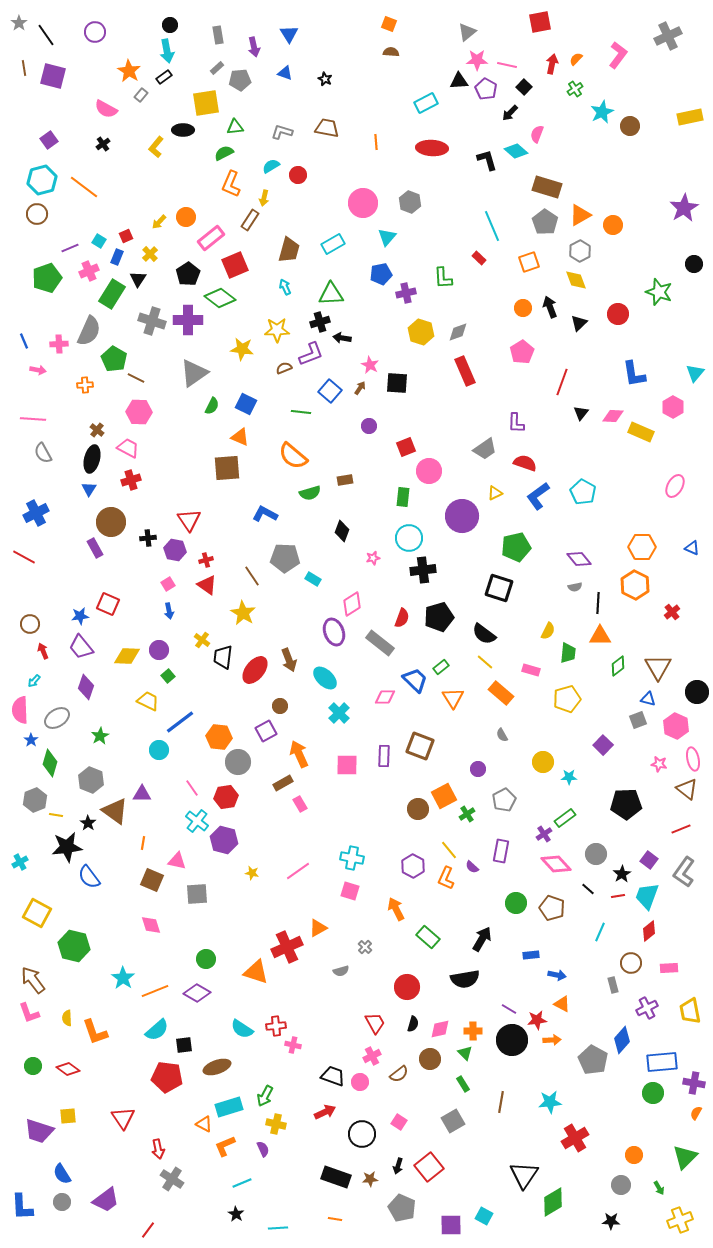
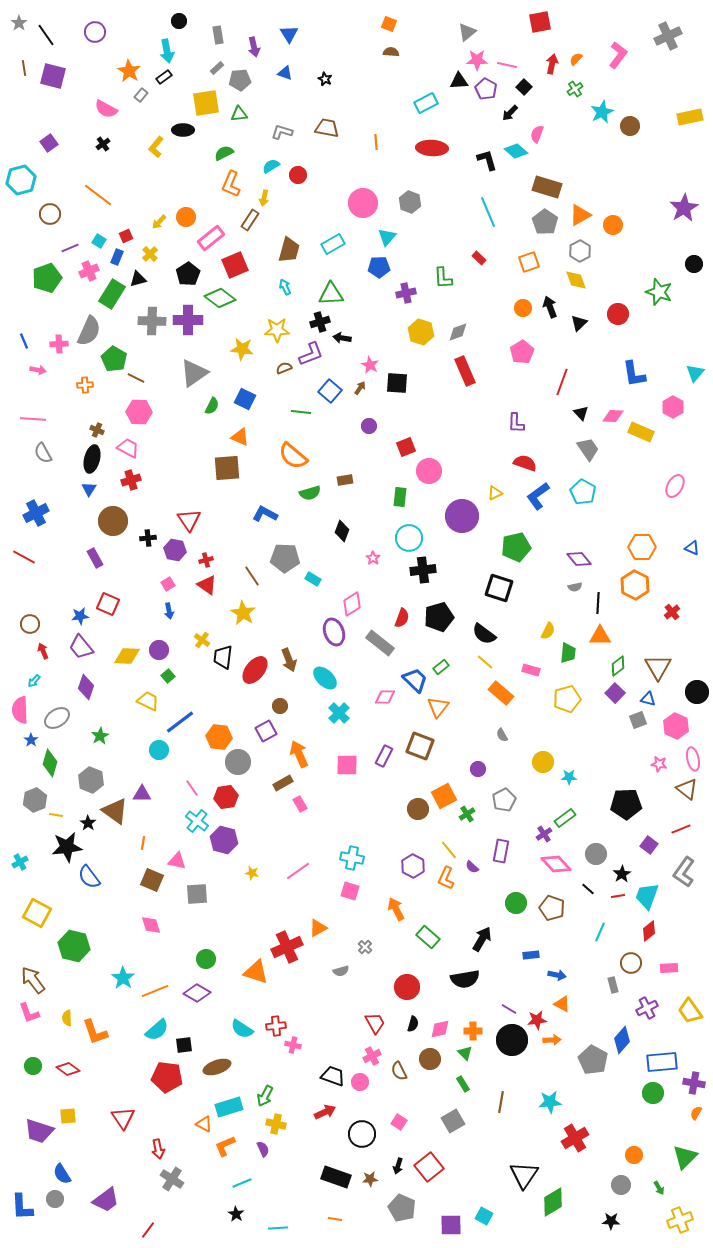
black circle at (170, 25): moved 9 px right, 4 px up
green triangle at (235, 127): moved 4 px right, 13 px up
purple square at (49, 140): moved 3 px down
cyan hexagon at (42, 180): moved 21 px left
orange line at (84, 187): moved 14 px right, 8 px down
brown circle at (37, 214): moved 13 px right
cyan line at (492, 226): moved 4 px left, 14 px up
blue pentagon at (381, 274): moved 2 px left, 7 px up; rotated 10 degrees clockwise
black triangle at (138, 279): rotated 42 degrees clockwise
gray cross at (152, 321): rotated 16 degrees counterclockwise
blue square at (246, 404): moved 1 px left, 5 px up
black triangle at (581, 413): rotated 21 degrees counterclockwise
brown cross at (97, 430): rotated 16 degrees counterclockwise
gray trapezoid at (485, 449): moved 103 px right; rotated 90 degrees counterclockwise
green rectangle at (403, 497): moved 3 px left
brown circle at (111, 522): moved 2 px right, 1 px up
purple rectangle at (95, 548): moved 10 px down
pink star at (373, 558): rotated 24 degrees counterclockwise
orange triangle at (453, 698): moved 15 px left, 9 px down; rotated 10 degrees clockwise
purple square at (603, 745): moved 12 px right, 52 px up
purple rectangle at (384, 756): rotated 25 degrees clockwise
purple square at (649, 860): moved 15 px up
yellow trapezoid at (690, 1011): rotated 24 degrees counterclockwise
brown semicircle at (399, 1074): moved 3 px up; rotated 102 degrees clockwise
gray circle at (62, 1202): moved 7 px left, 3 px up
